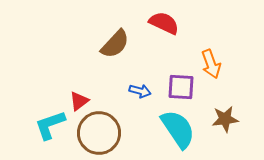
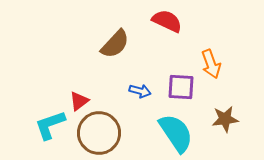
red semicircle: moved 3 px right, 2 px up
cyan semicircle: moved 2 px left, 4 px down
